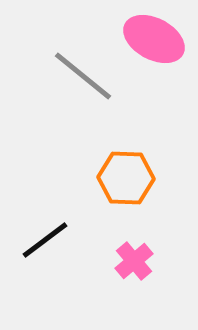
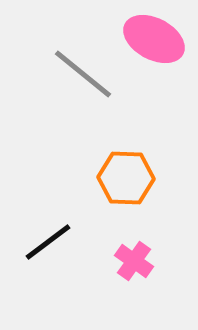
gray line: moved 2 px up
black line: moved 3 px right, 2 px down
pink cross: rotated 15 degrees counterclockwise
